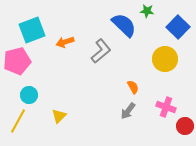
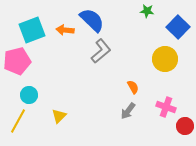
blue semicircle: moved 32 px left, 5 px up
orange arrow: moved 12 px up; rotated 24 degrees clockwise
